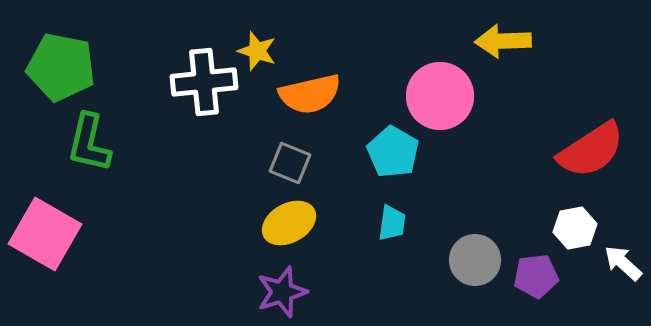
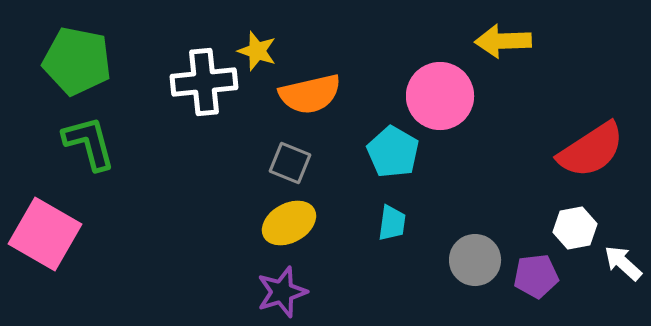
green pentagon: moved 16 px right, 6 px up
green L-shape: rotated 152 degrees clockwise
